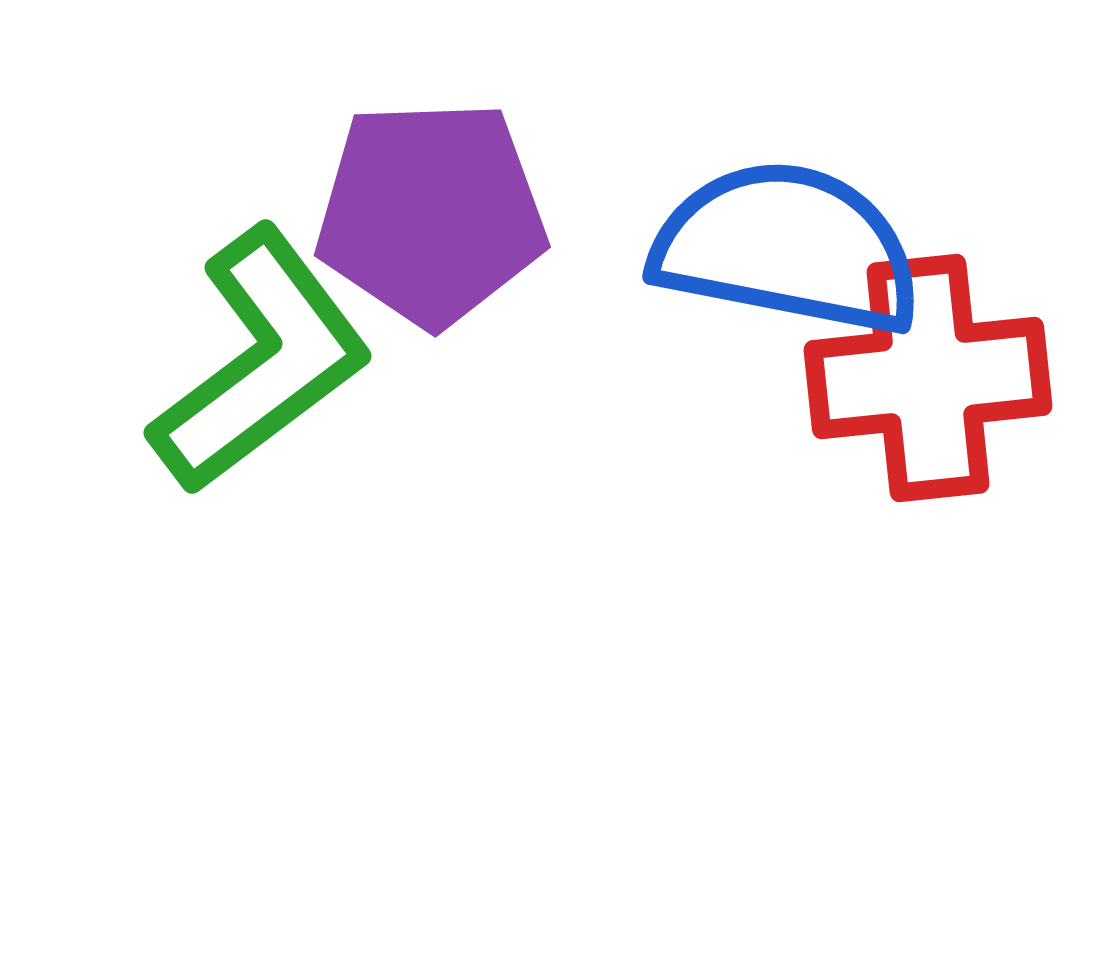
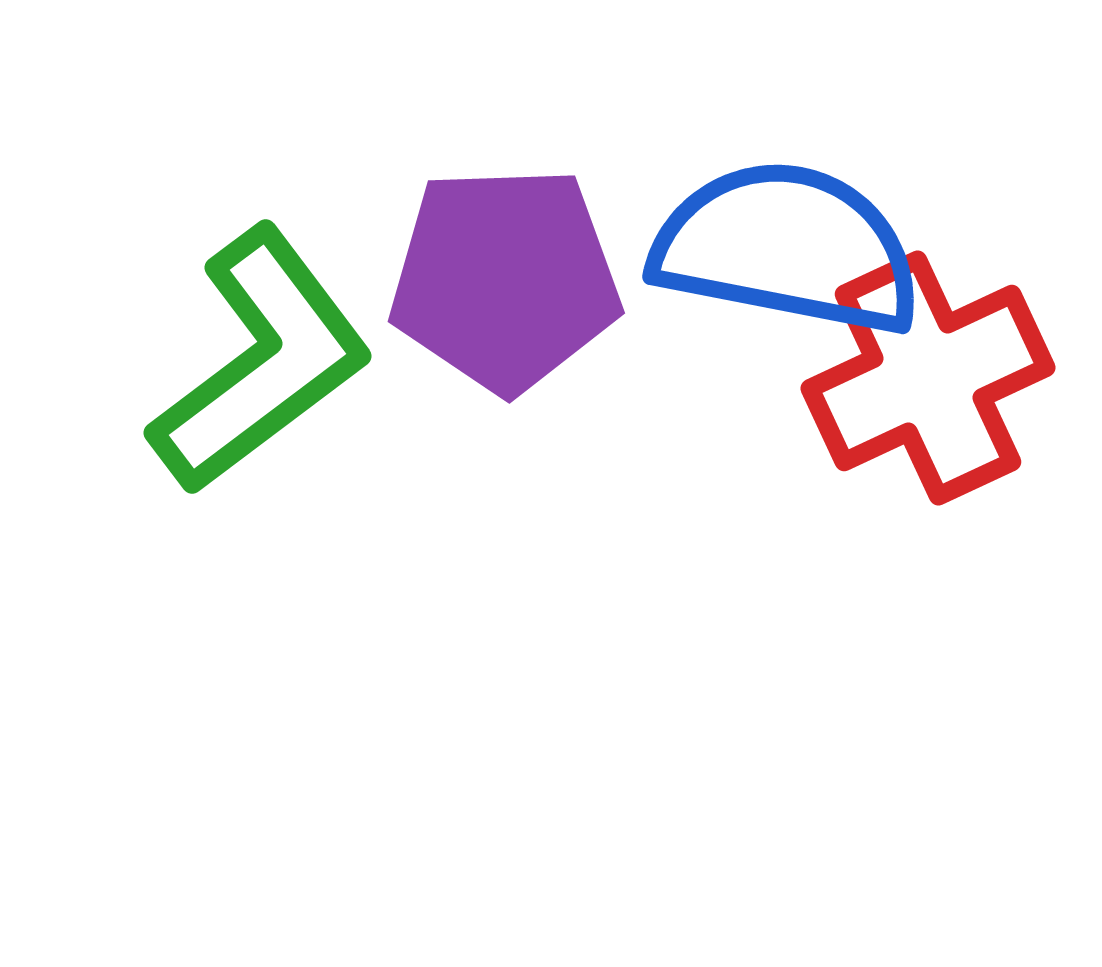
purple pentagon: moved 74 px right, 66 px down
red cross: rotated 19 degrees counterclockwise
